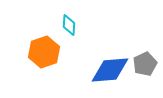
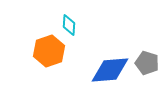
orange hexagon: moved 5 px right, 1 px up
gray pentagon: moved 2 px right, 1 px up; rotated 30 degrees counterclockwise
